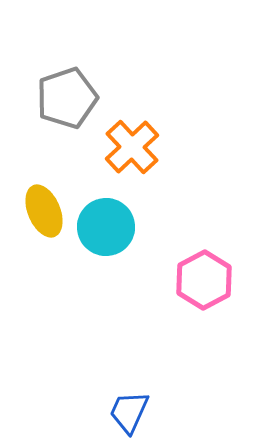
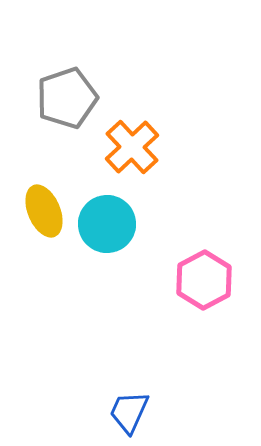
cyan circle: moved 1 px right, 3 px up
